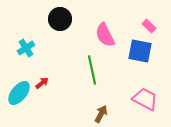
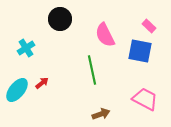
cyan ellipse: moved 2 px left, 3 px up
brown arrow: rotated 42 degrees clockwise
